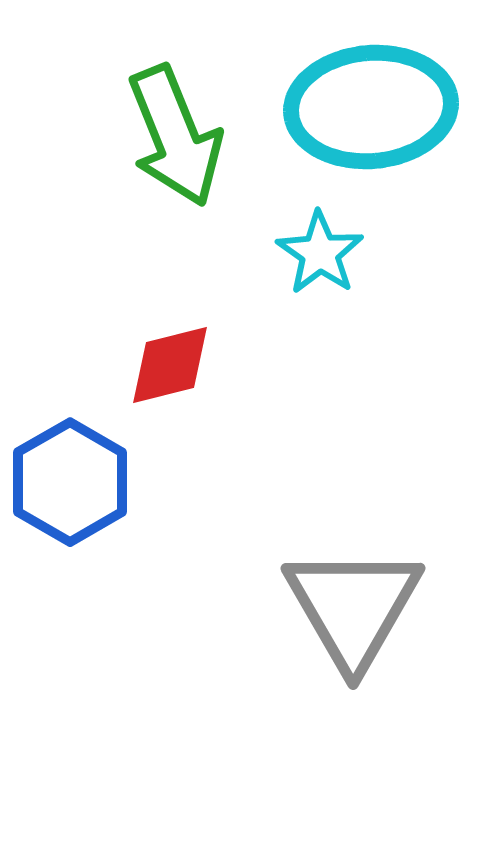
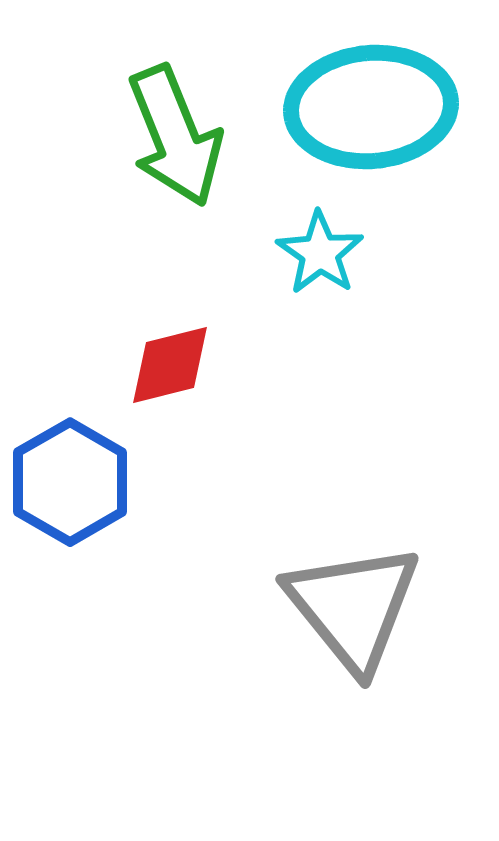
gray triangle: rotated 9 degrees counterclockwise
